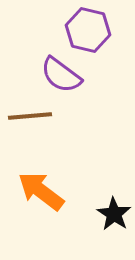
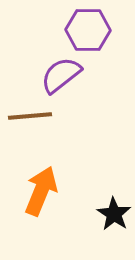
purple hexagon: rotated 12 degrees counterclockwise
purple semicircle: rotated 105 degrees clockwise
orange arrow: rotated 75 degrees clockwise
